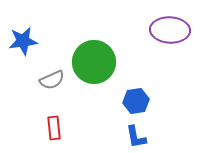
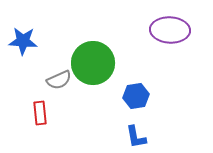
blue star: rotated 12 degrees clockwise
green circle: moved 1 px left, 1 px down
gray semicircle: moved 7 px right
blue hexagon: moved 5 px up
red rectangle: moved 14 px left, 15 px up
